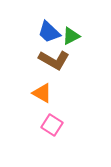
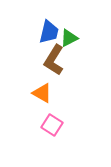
blue trapezoid: rotated 120 degrees counterclockwise
green triangle: moved 2 px left, 2 px down
brown L-shape: rotated 92 degrees clockwise
